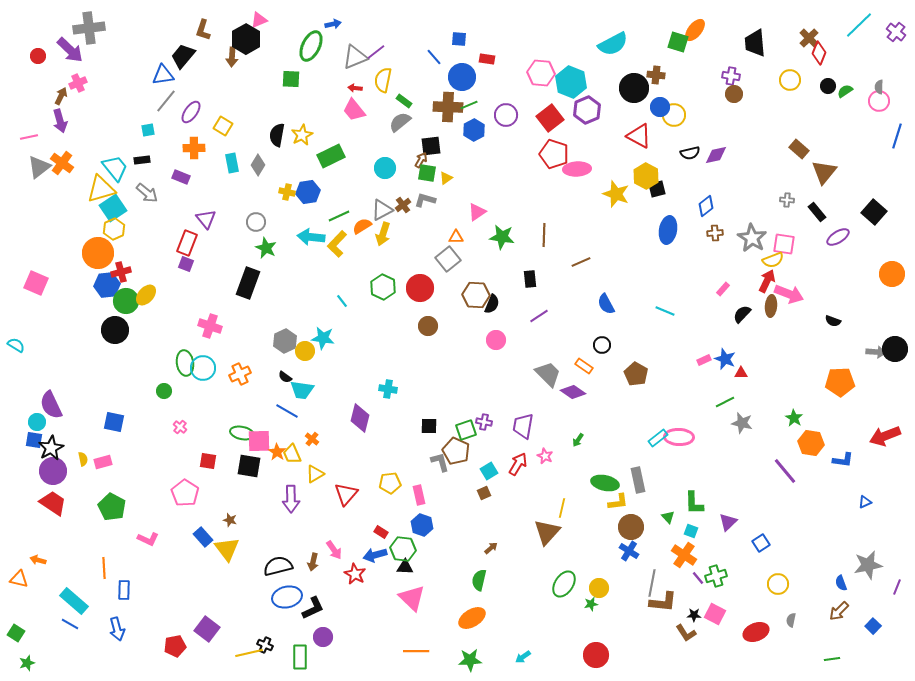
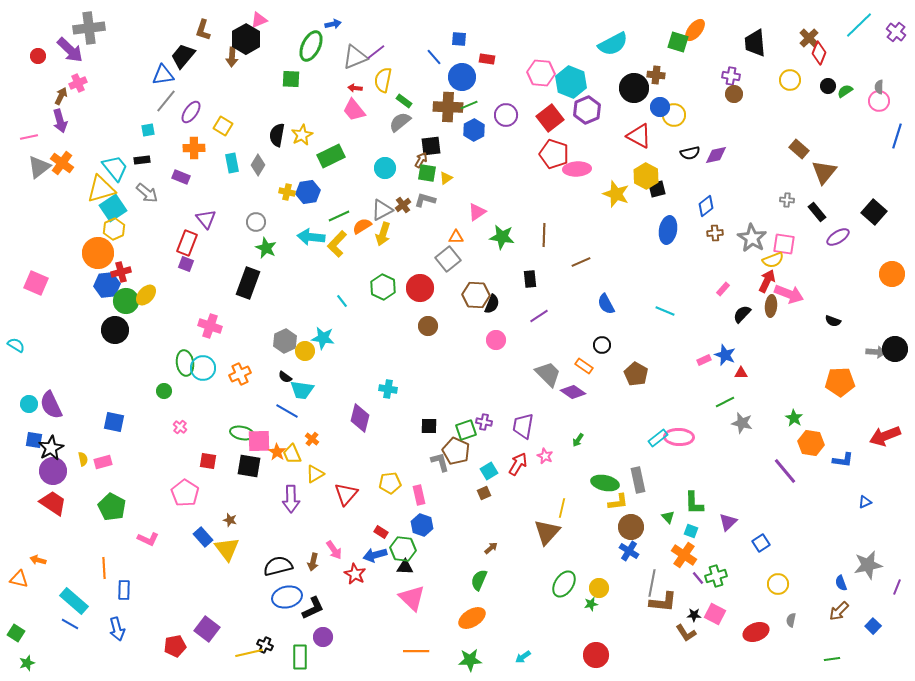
blue star at (725, 359): moved 4 px up
cyan circle at (37, 422): moved 8 px left, 18 px up
green semicircle at (479, 580): rotated 10 degrees clockwise
